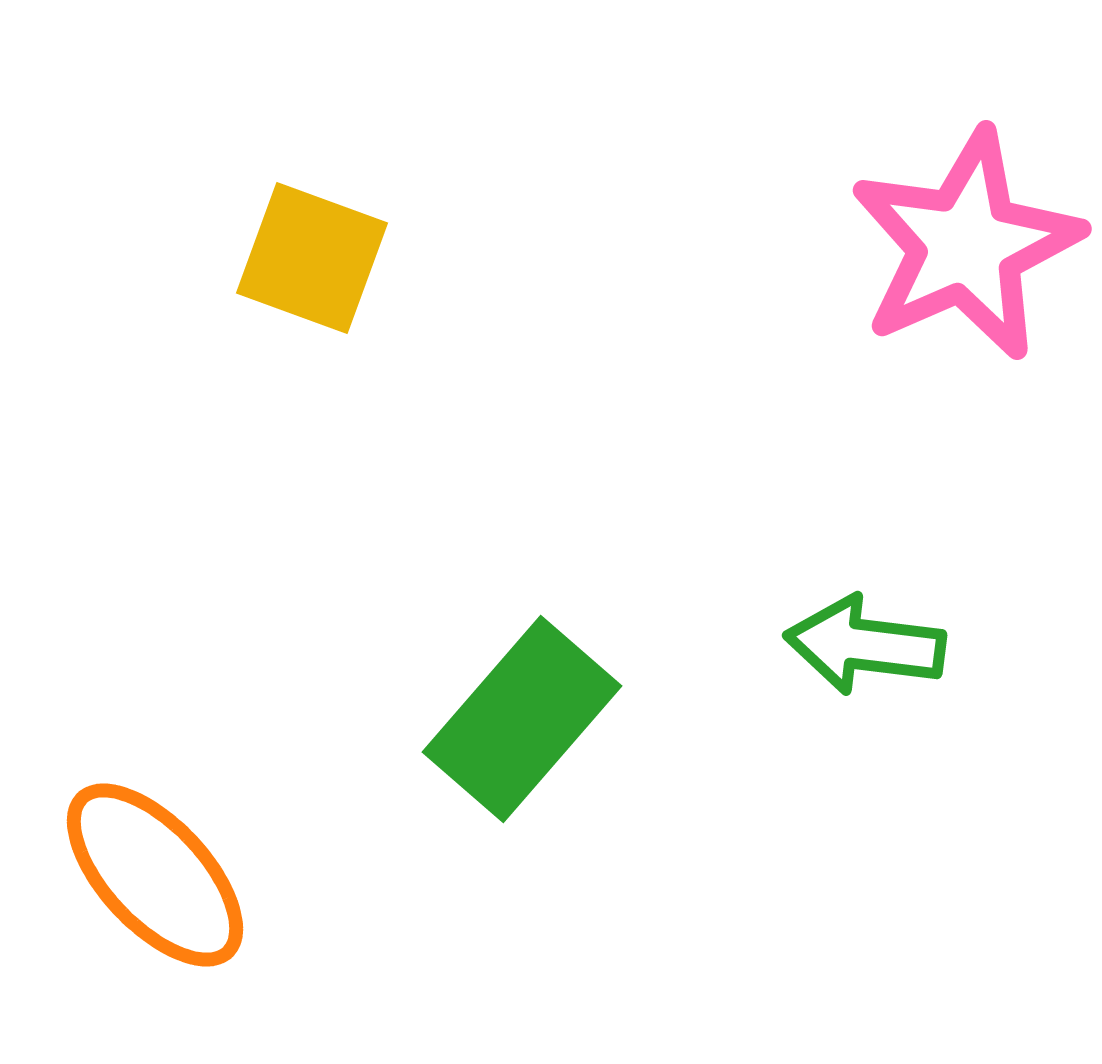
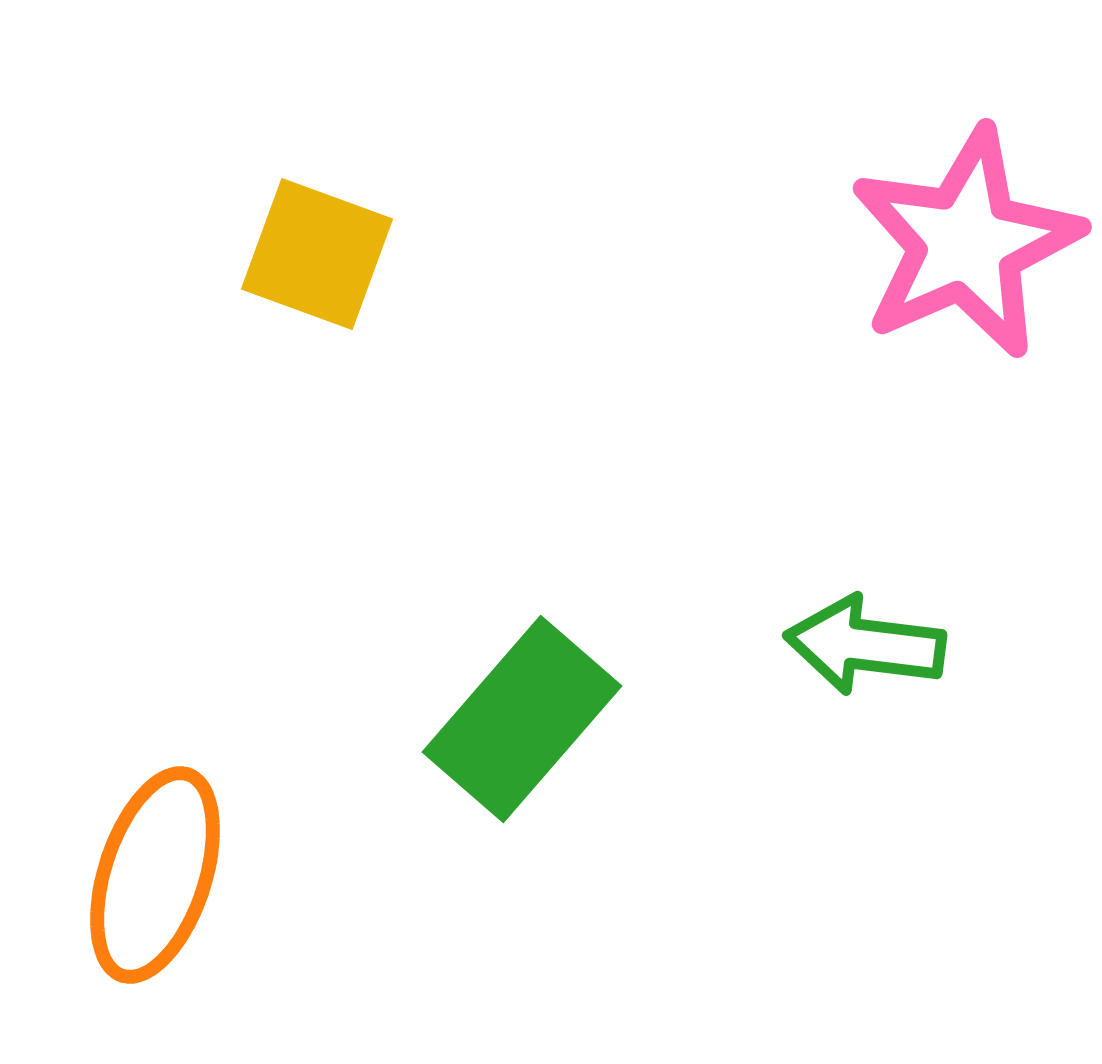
pink star: moved 2 px up
yellow square: moved 5 px right, 4 px up
orange ellipse: rotated 61 degrees clockwise
